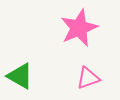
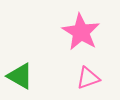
pink star: moved 2 px right, 4 px down; rotated 18 degrees counterclockwise
